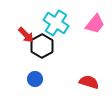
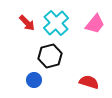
cyan cross: rotated 15 degrees clockwise
red arrow: moved 1 px right, 12 px up
black hexagon: moved 8 px right, 10 px down; rotated 15 degrees clockwise
blue circle: moved 1 px left, 1 px down
